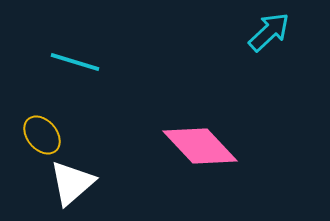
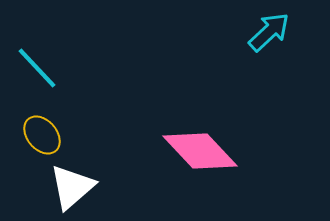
cyan line: moved 38 px left, 6 px down; rotated 30 degrees clockwise
pink diamond: moved 5 px down
white triangle: moved 4 px down
